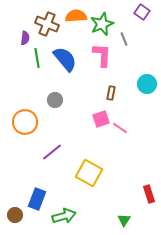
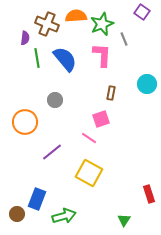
pink line: moved 31 px left, 10 px down
brown circle: moved 2 px right, 1 px up
